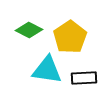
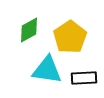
green diamond: rotated 56 degrees counterclockwise
